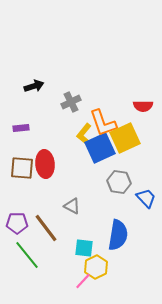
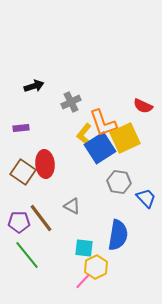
red semicircle: rotated 24 degrees clockwise
blue square: rotated 8 degrees counterclockwise
brown square: moved 1 px right, 4 px down; rotated 30 degrees clockwise
purple pentagon: moved 2 px right, 1 px up
brown line: moved 5 px left, 10 px up
